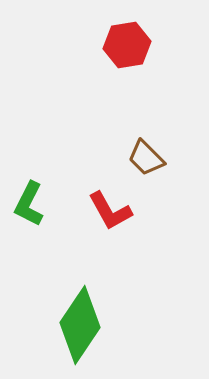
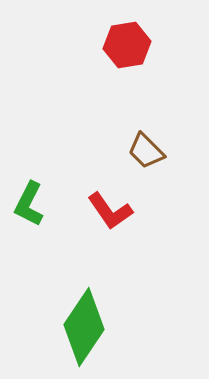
brown trapezoid: moved 7 px up
red L-shape: rotated 6 degrees counterclockwise
green diamond: moved 4 px right, 2 px down
